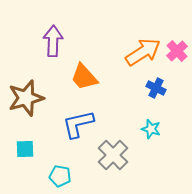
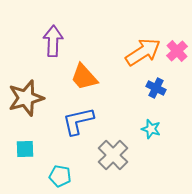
blue L-shape: moved 3 px up
